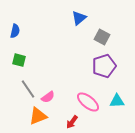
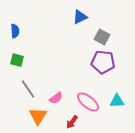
blue triangle: moved 1 px right, 1 px up; rotated 14 degrees clockwise
blue semicircle: rotated 16 degrees counterclockwise
green square: moved 2 px left
purple pentagon: moved 1 px left, 4 px up; rotated 25 degrees clockwise
pink semicircle: moved 8 px right, 1 px down
orange triangle: rotated 36 degrees counterclockwise
